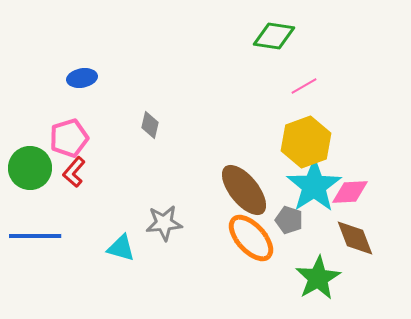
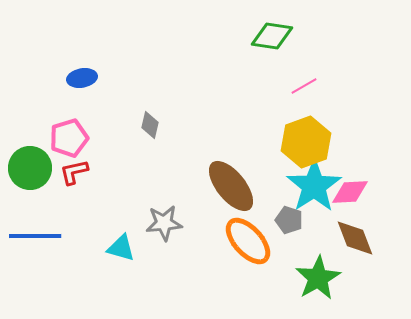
green diamond: moved 2 px left
red L-shape: rotated 36 degrees clockwise
brown ellipse: moved 13 px left, 4 px up
orange ellipse: moved 3 px left, 3 px down
